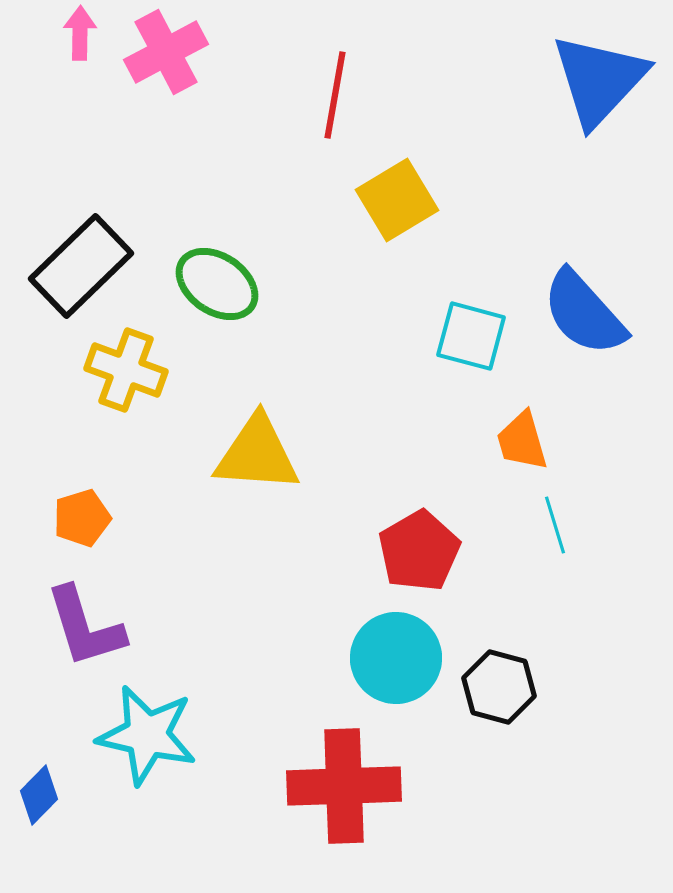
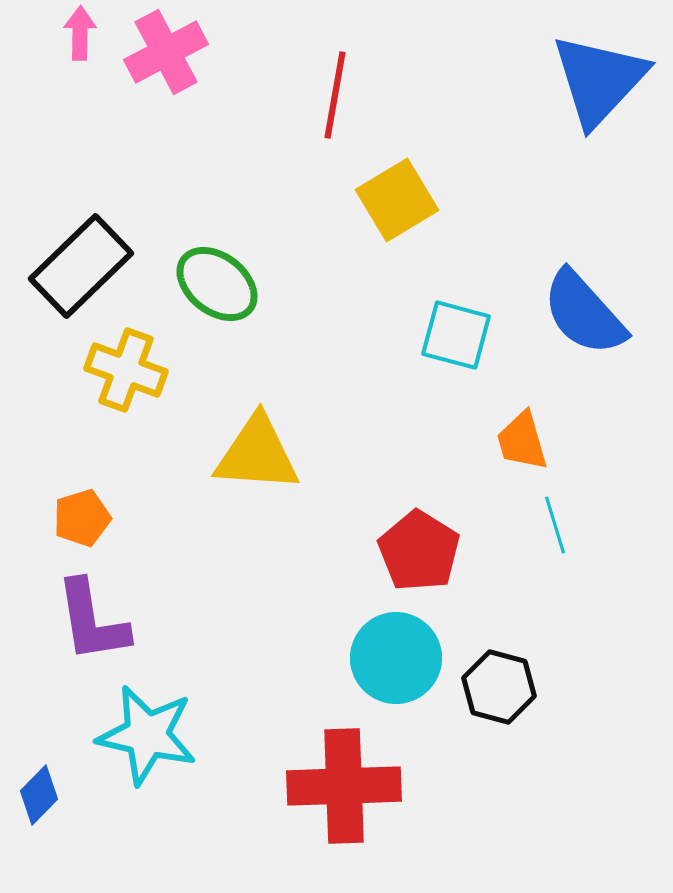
green ellipse: rotated 4 degrees clockwise
cyan square: moved 15 px left, 1 px up
red pentagon: rotated 10 degrees counterclockwise
purple L-shape: moved 7 px right, 6 px up; rotated 8 degrees clockwise
